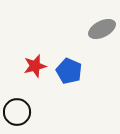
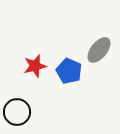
gray ellipse: moved 3 px left, 21 px down; rotated 24 degrees counterclockwise
